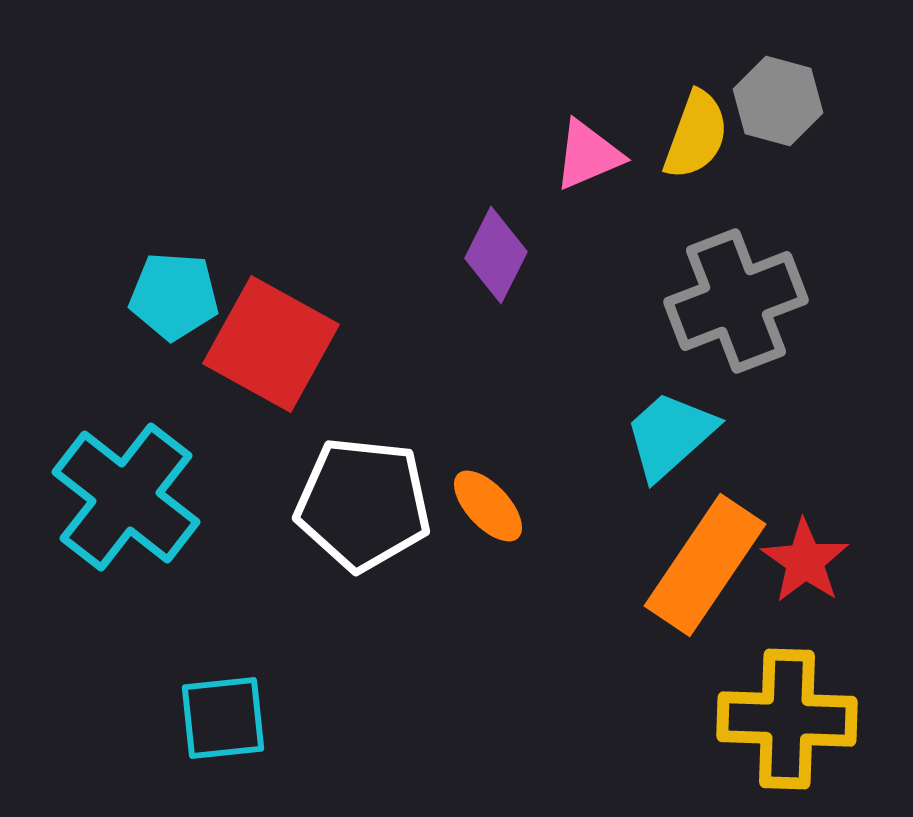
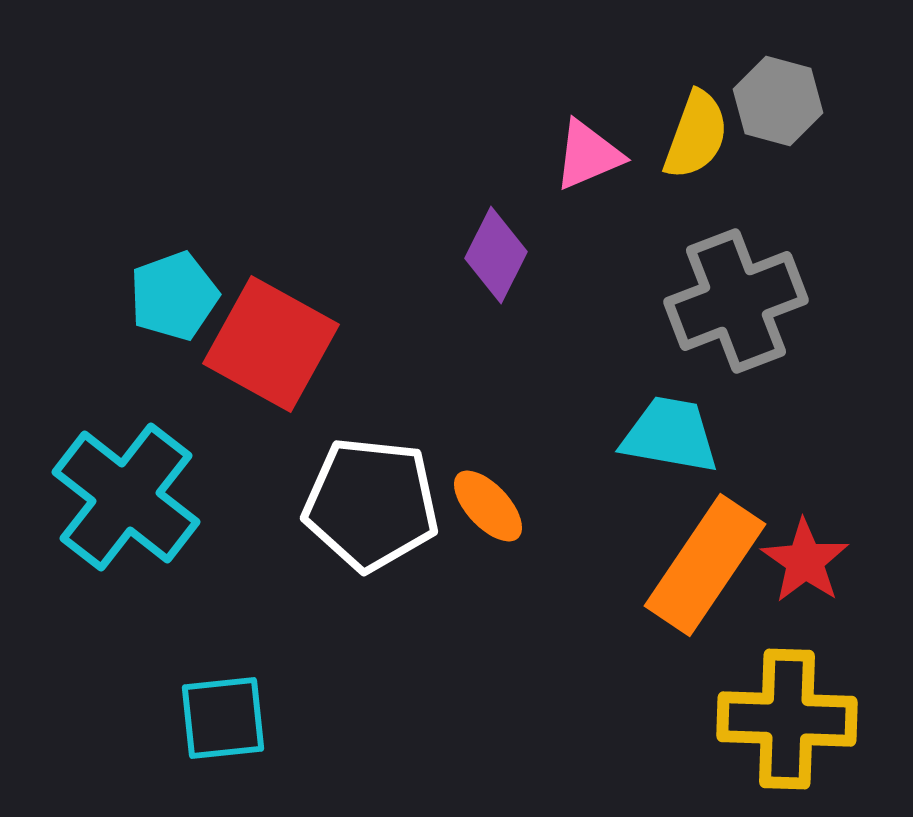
cyan pentagon: rotated 24 degrees counterclockwise
cyan trapezoid: rotated 52 degrees clockwise
white pentagon: moved 8 px right
